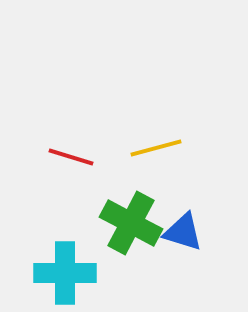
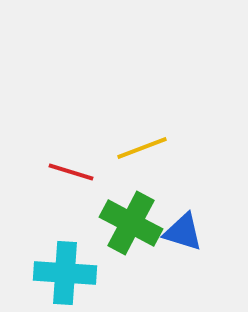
yellow line: moved 14 px left; rotated 6 degrees counterclockwise
red line: moved 15 px down
cyan cross: rotated 4 degrees clockwise
